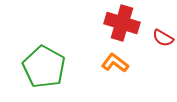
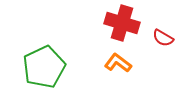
orange L-shape: moved 3 px right
green pentagon: rotated 18 degrees clockwise
